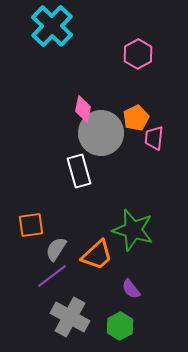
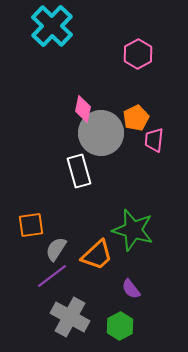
pink trapezoid: moved 2 px down
